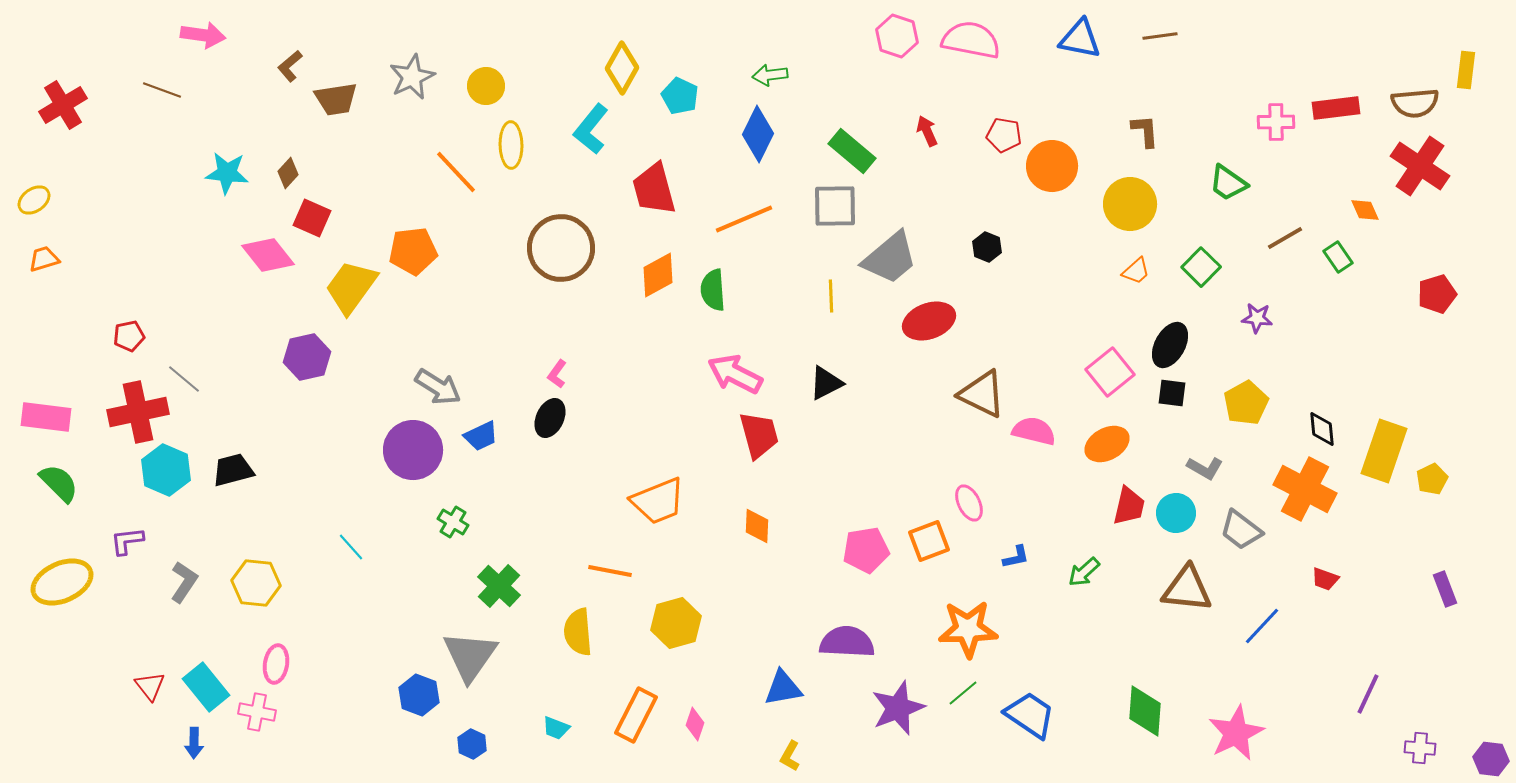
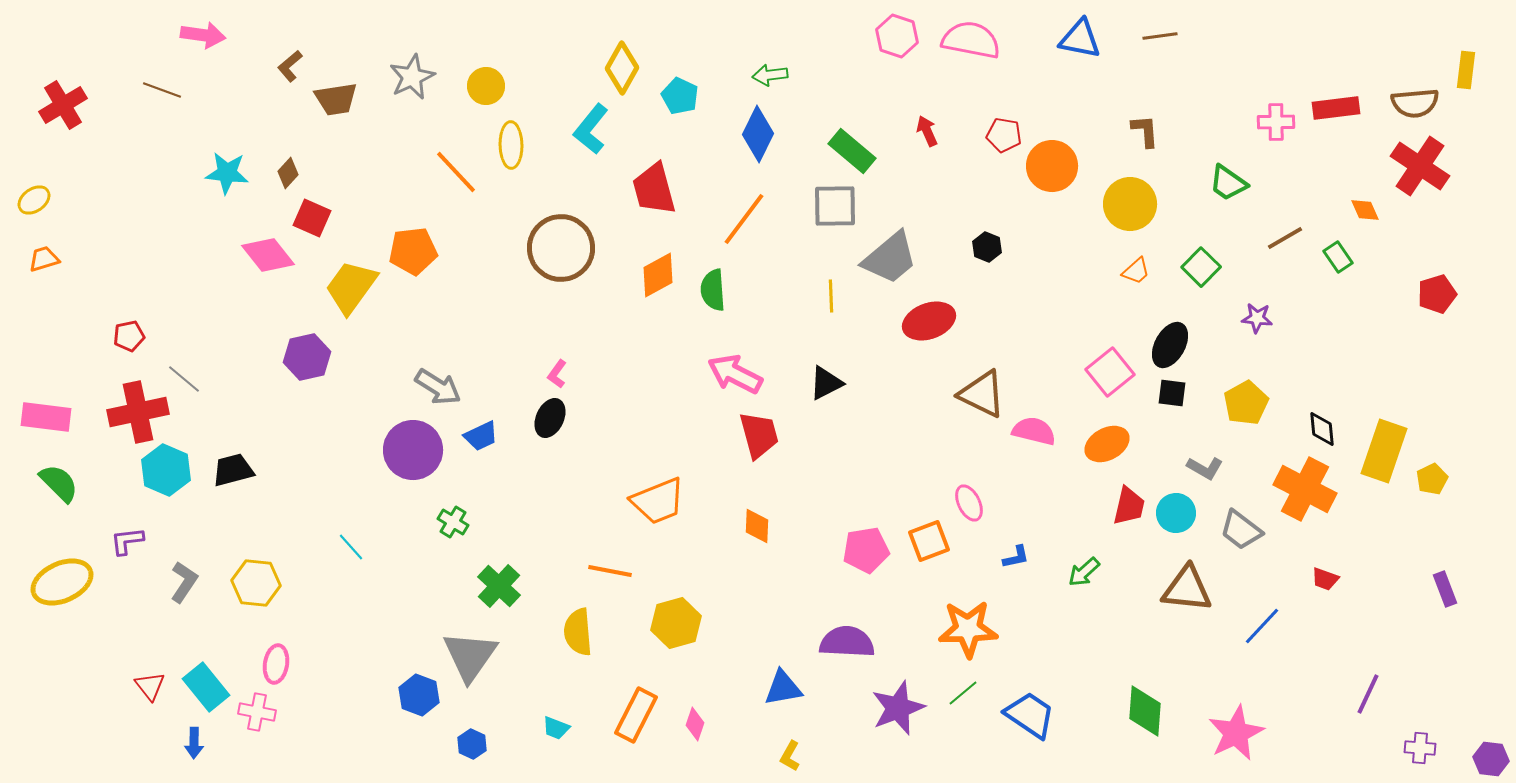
orange line at (744, 219): rotated 30 degrees counterclockwise
